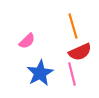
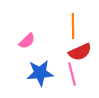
orange line: rotated 15 degrees clockwise
blue star: rotated 24 degrees clockwise
